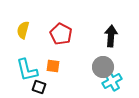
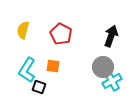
black arrow: rotated 15 degrees clockwise
cyan L-shape: rotated 45 degrees clockwise
